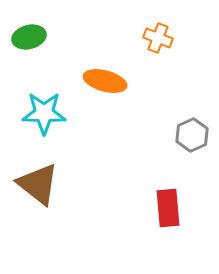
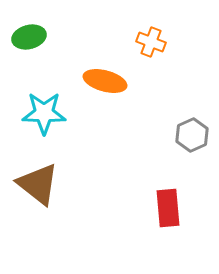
orange cross: moved 7 px left, 4 px down
